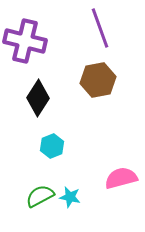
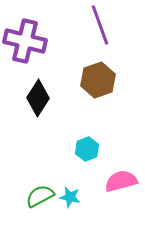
purple line: moved 3 px up
brown hexagon: rotated 8 degrees counterclockwise
cyan hexagon: moved 35 px right, 3 px down
pink semicircle: moved 3 px down
